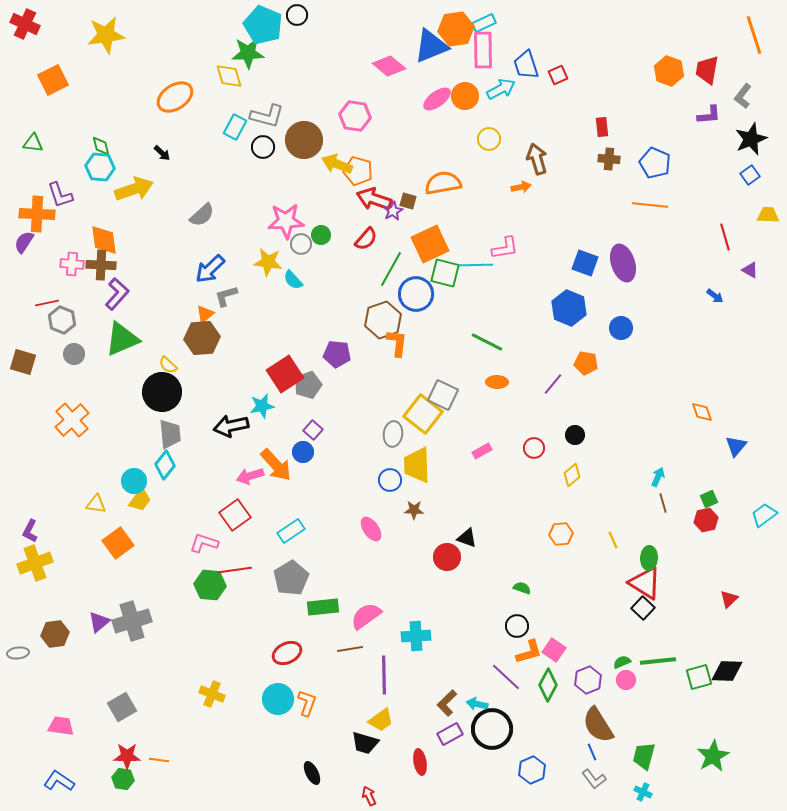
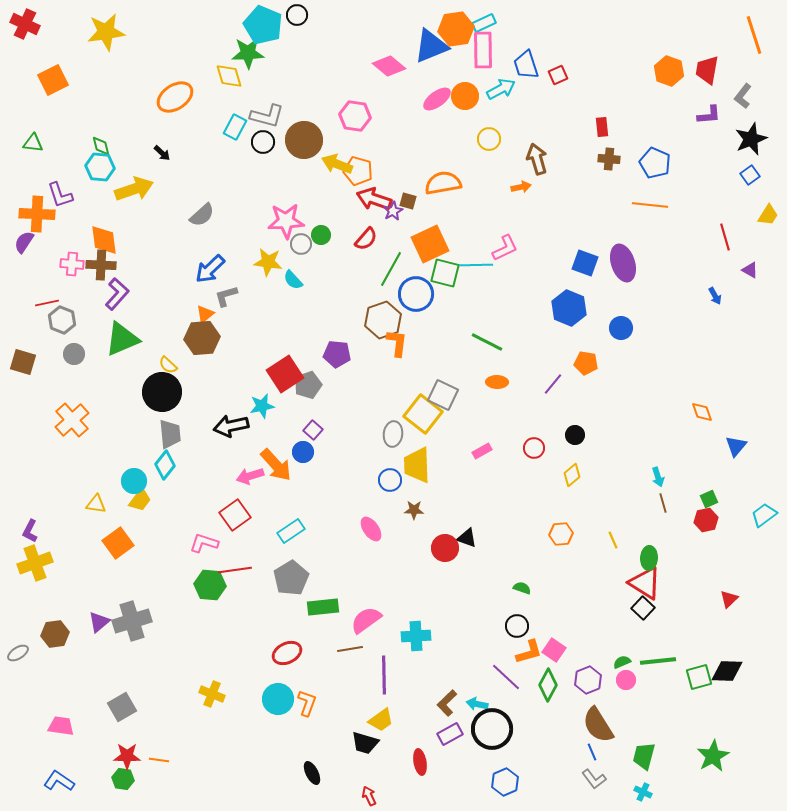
yellow star at (106, 35): moved 3 px up
black circle at (263, 147): moved 5 px up
yellow trapezoid at (768, 215): rotated 120 degrees clockwise
pink L-shape at (505, 248): rotated 16 degrees counterclockwise
blue arrow at (715, 296): rotated 24 degrees clockwise
cyan arrow at (658, 477): rotated 138 degrees clockwise
red circle at (447, 557): moved 2 px left, 9 px up
pink semicircle at (366, 616): moved 4 px down
gray ellipse at (18, 653): rotated 25 degrees counterclockwise
blue hexagon at (532, 770): moved 27 px left, 12 px down
